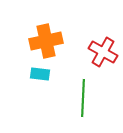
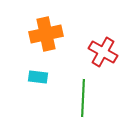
orange cross: moved 7 px up
cyan rectangle: moved 2 px left, 3 px down
